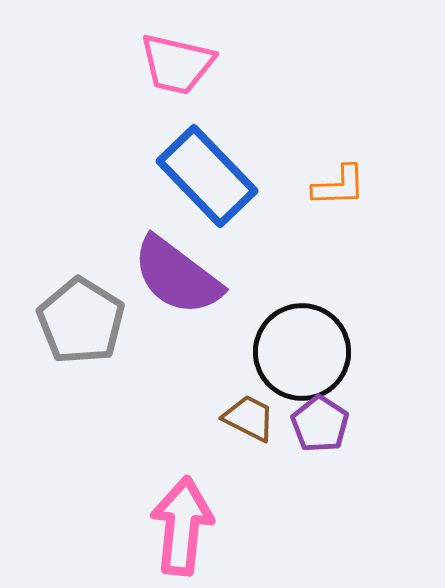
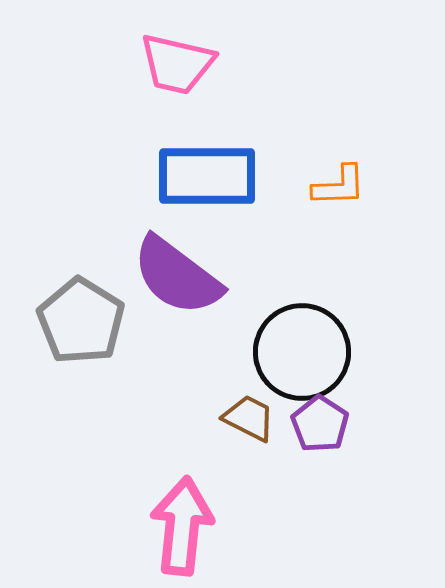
blue rectangle: rotated 46 degrees counterclockwise
